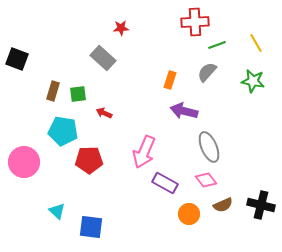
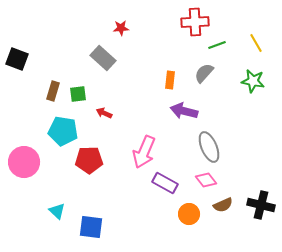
gray semicircle: moved 3 px left, 1 px down
orange rectangle: rotated 12 degrees counterclockwise
